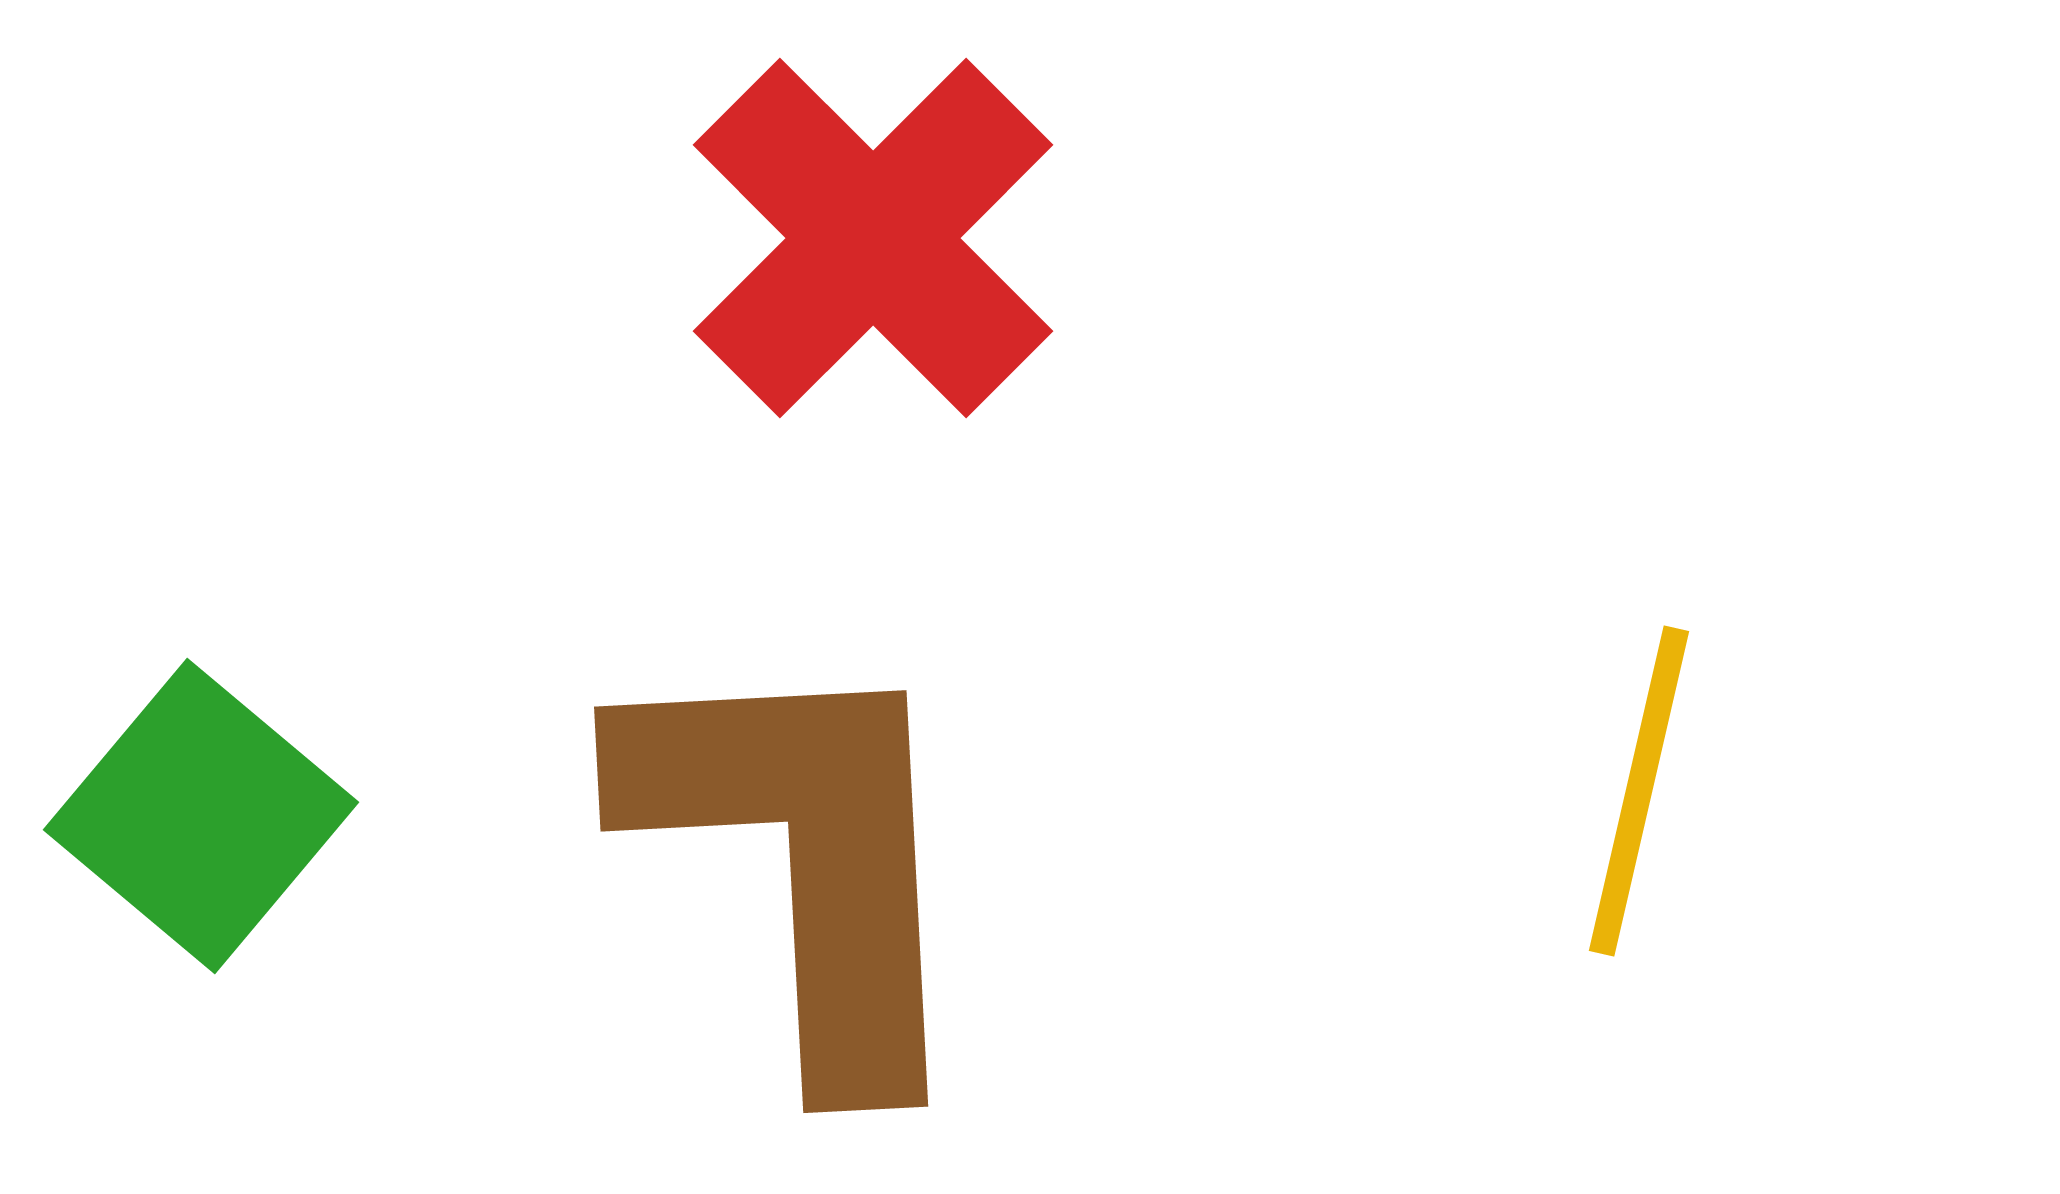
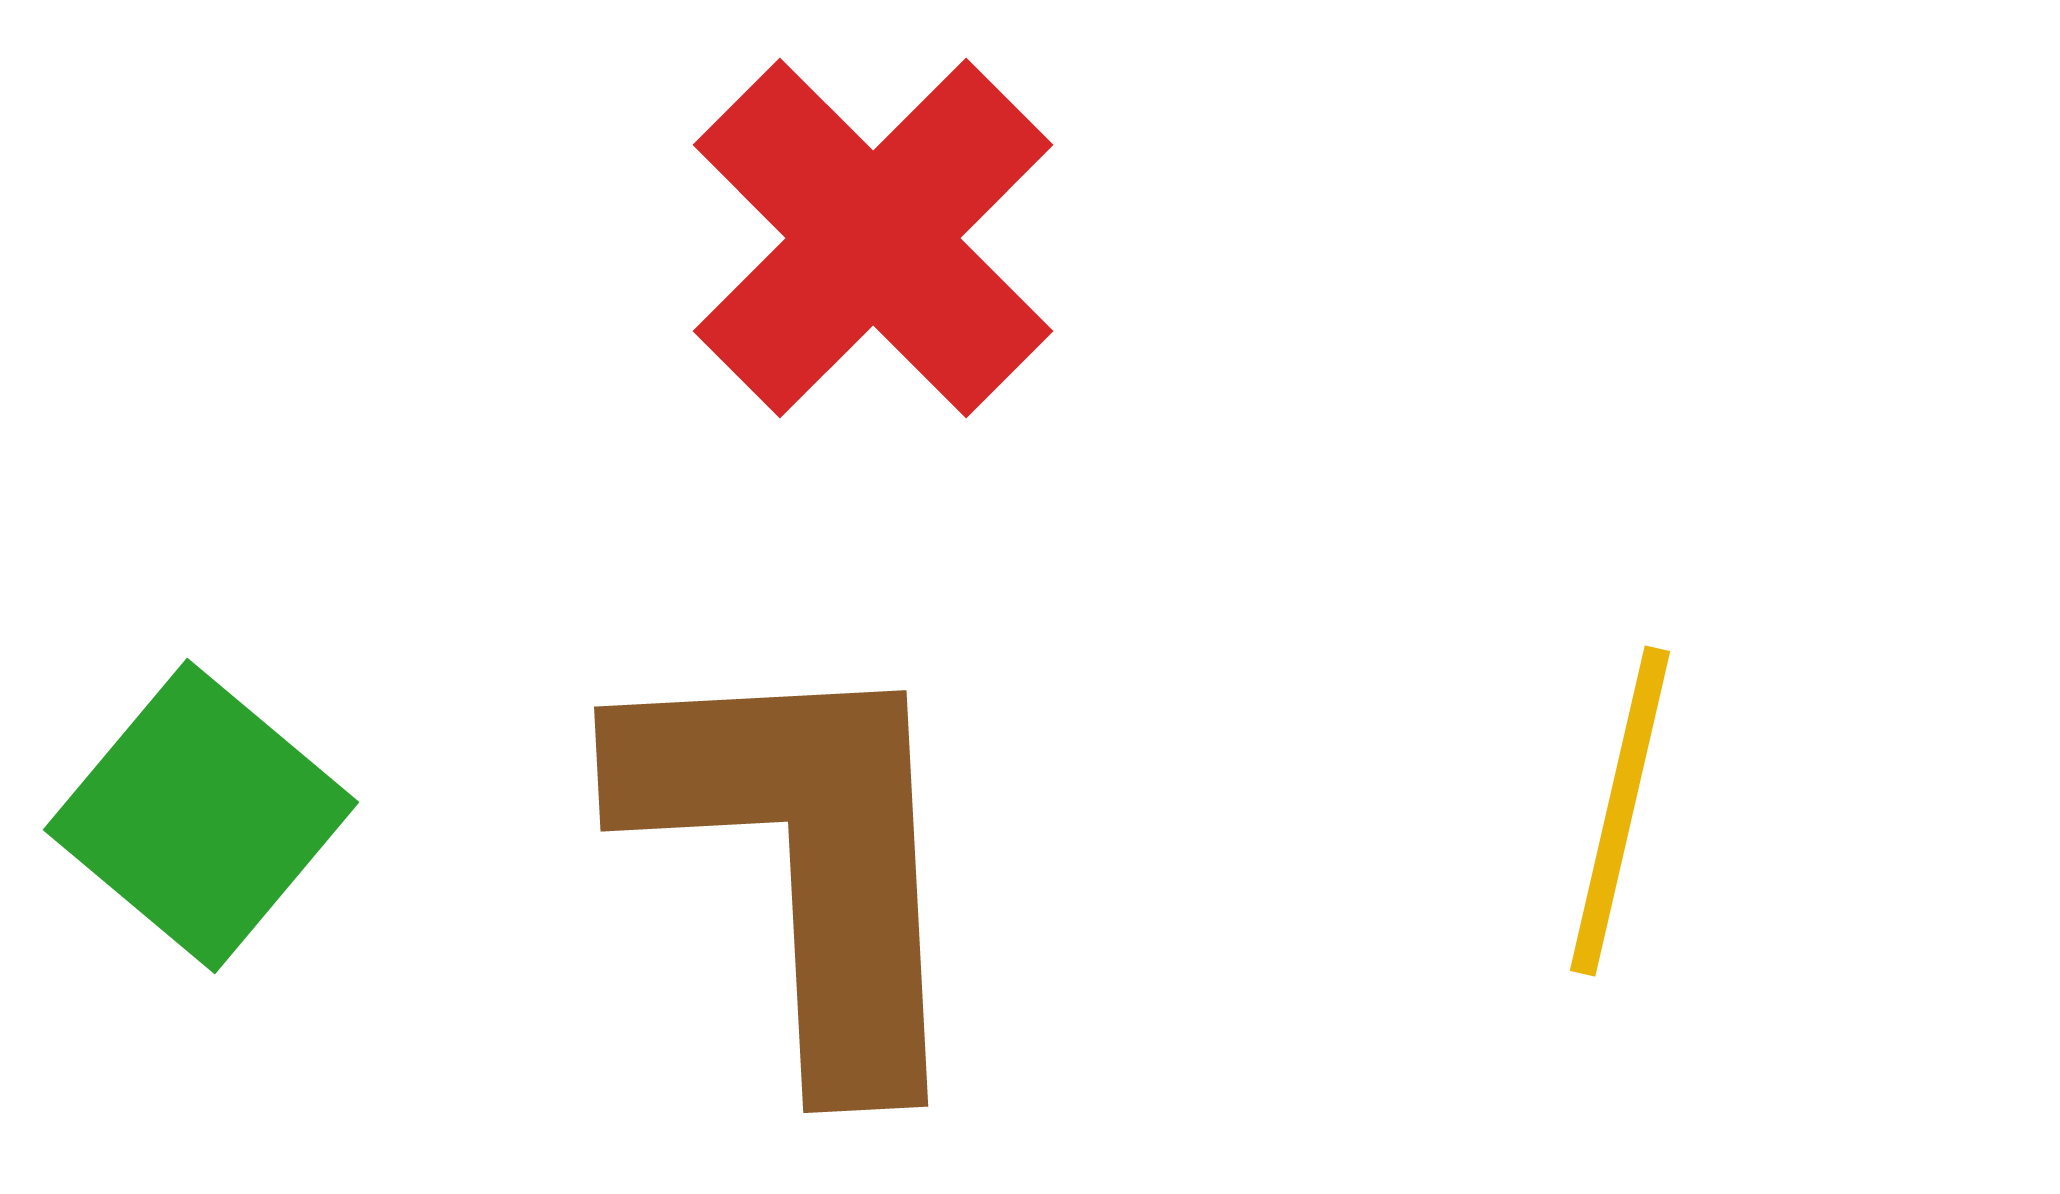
yellow line: moved 19 px left, 20 px down
